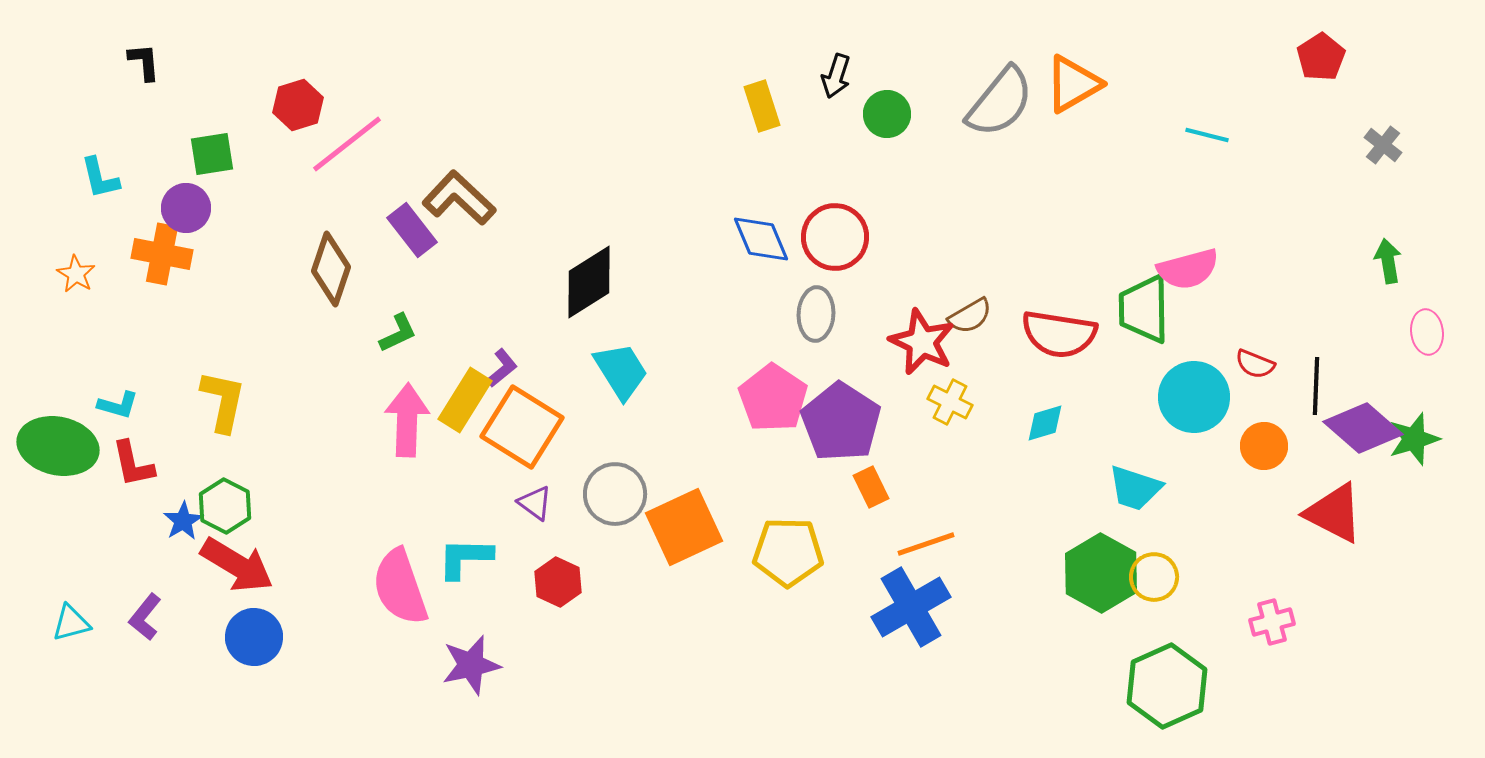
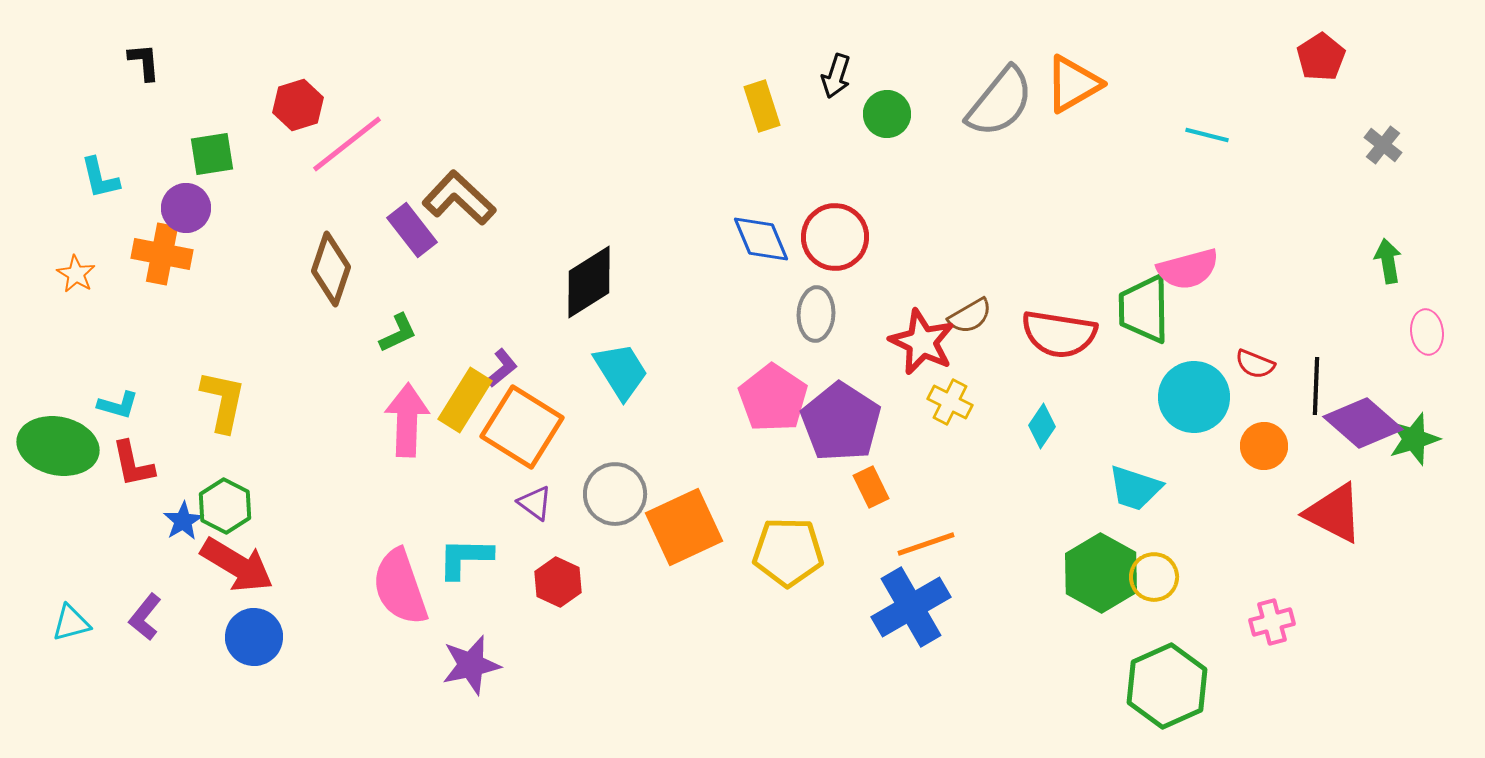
cyan diamond at (1045, 423): moved 3 px left, 3 px down; rotated 39 degrees counterclockwise
purple diamond at (1363, 428): moved 5 px up
